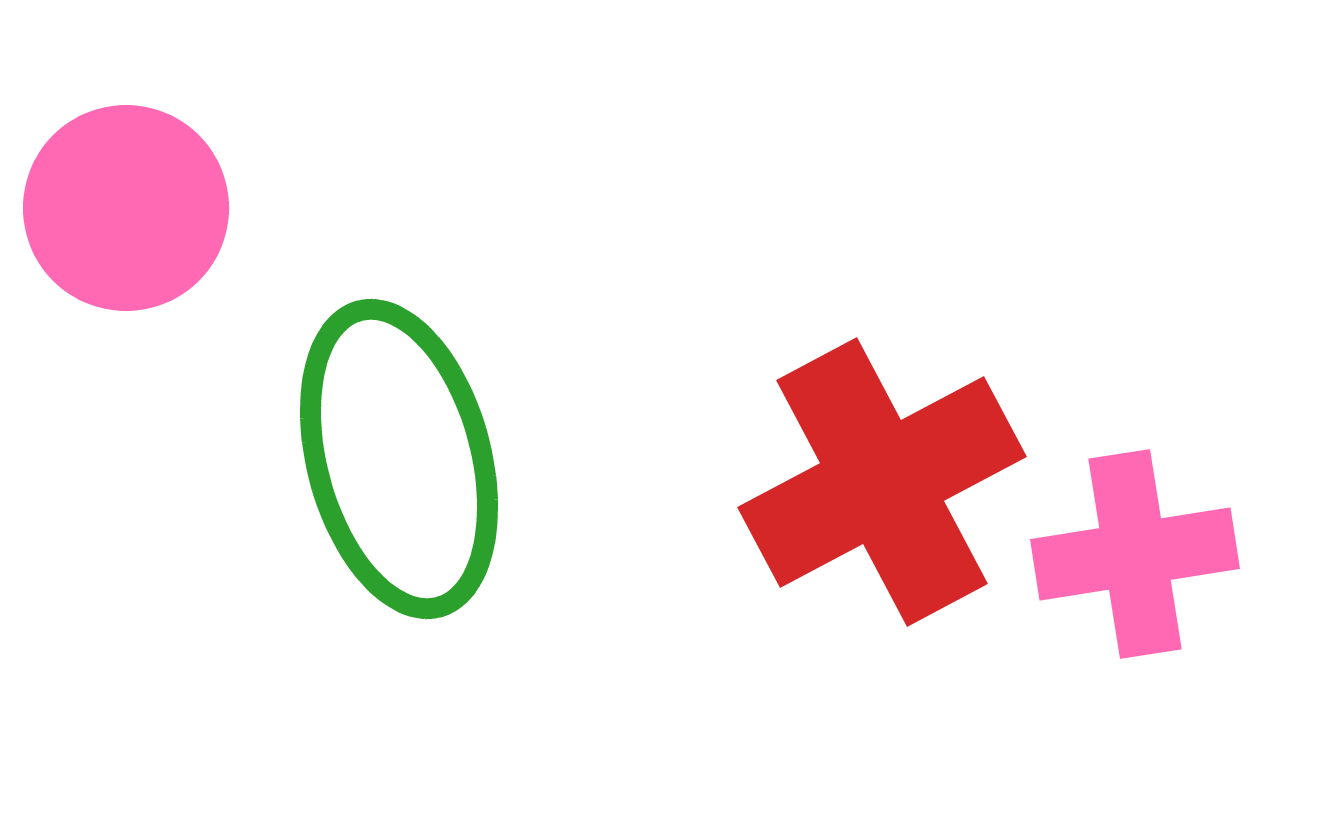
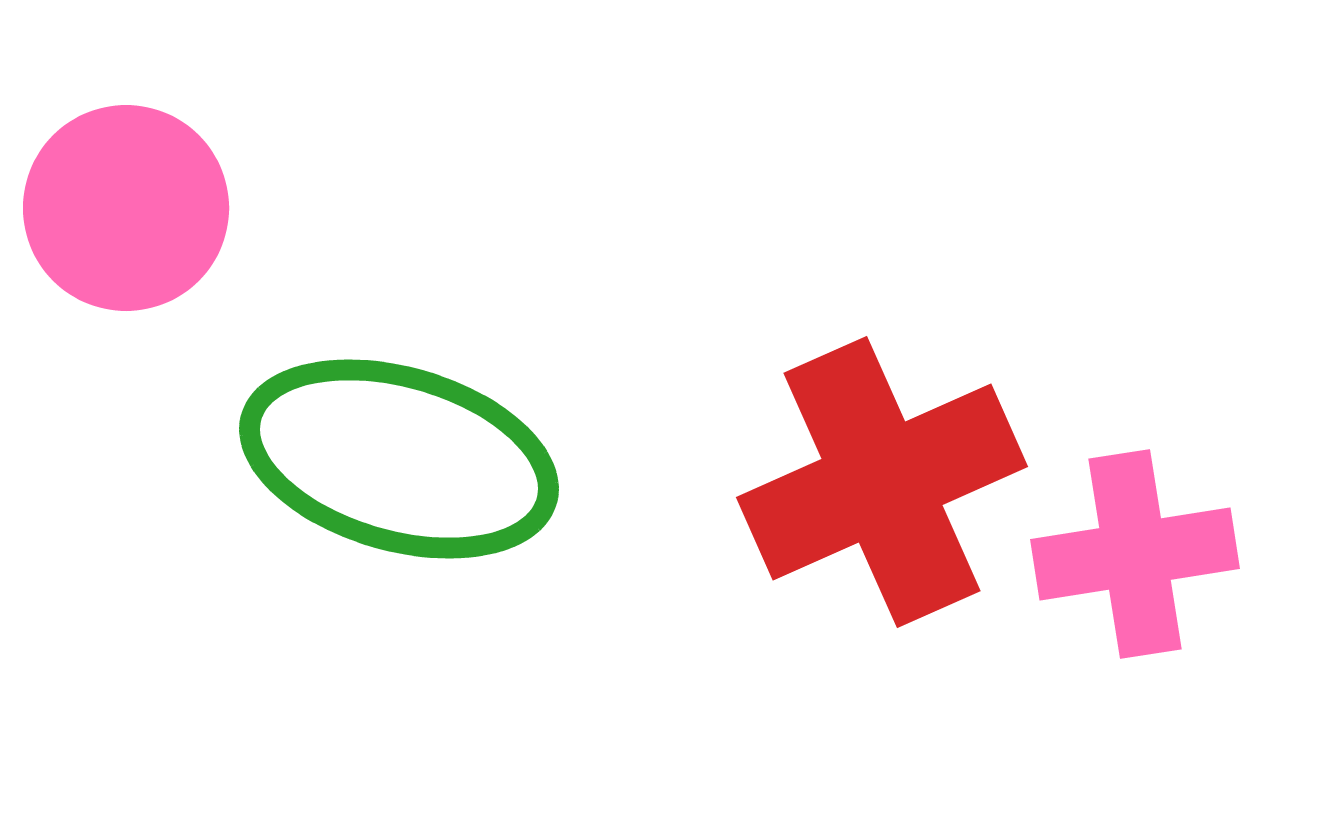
green ellipse: rotated 59 degrees counterclockwise
red cross: rotated 4 degrees clockwise
